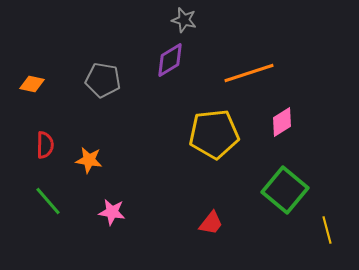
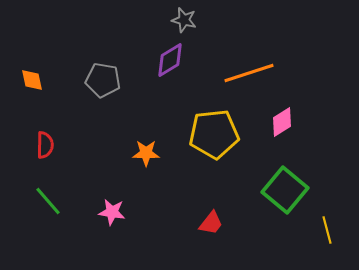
orange diamond: moved 4 px up; rotated 65 degrees clockwise
orange star: moved 57 px right, 7 px up; rotated 8 degrees counterclockwise
